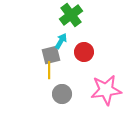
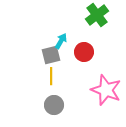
green cross: moved 26 px right
yellow line: moved 2 px right, 6 px down
pink star: rotated 28 degrees clockwise
gray circle: moved 8 px left, 11 px down
